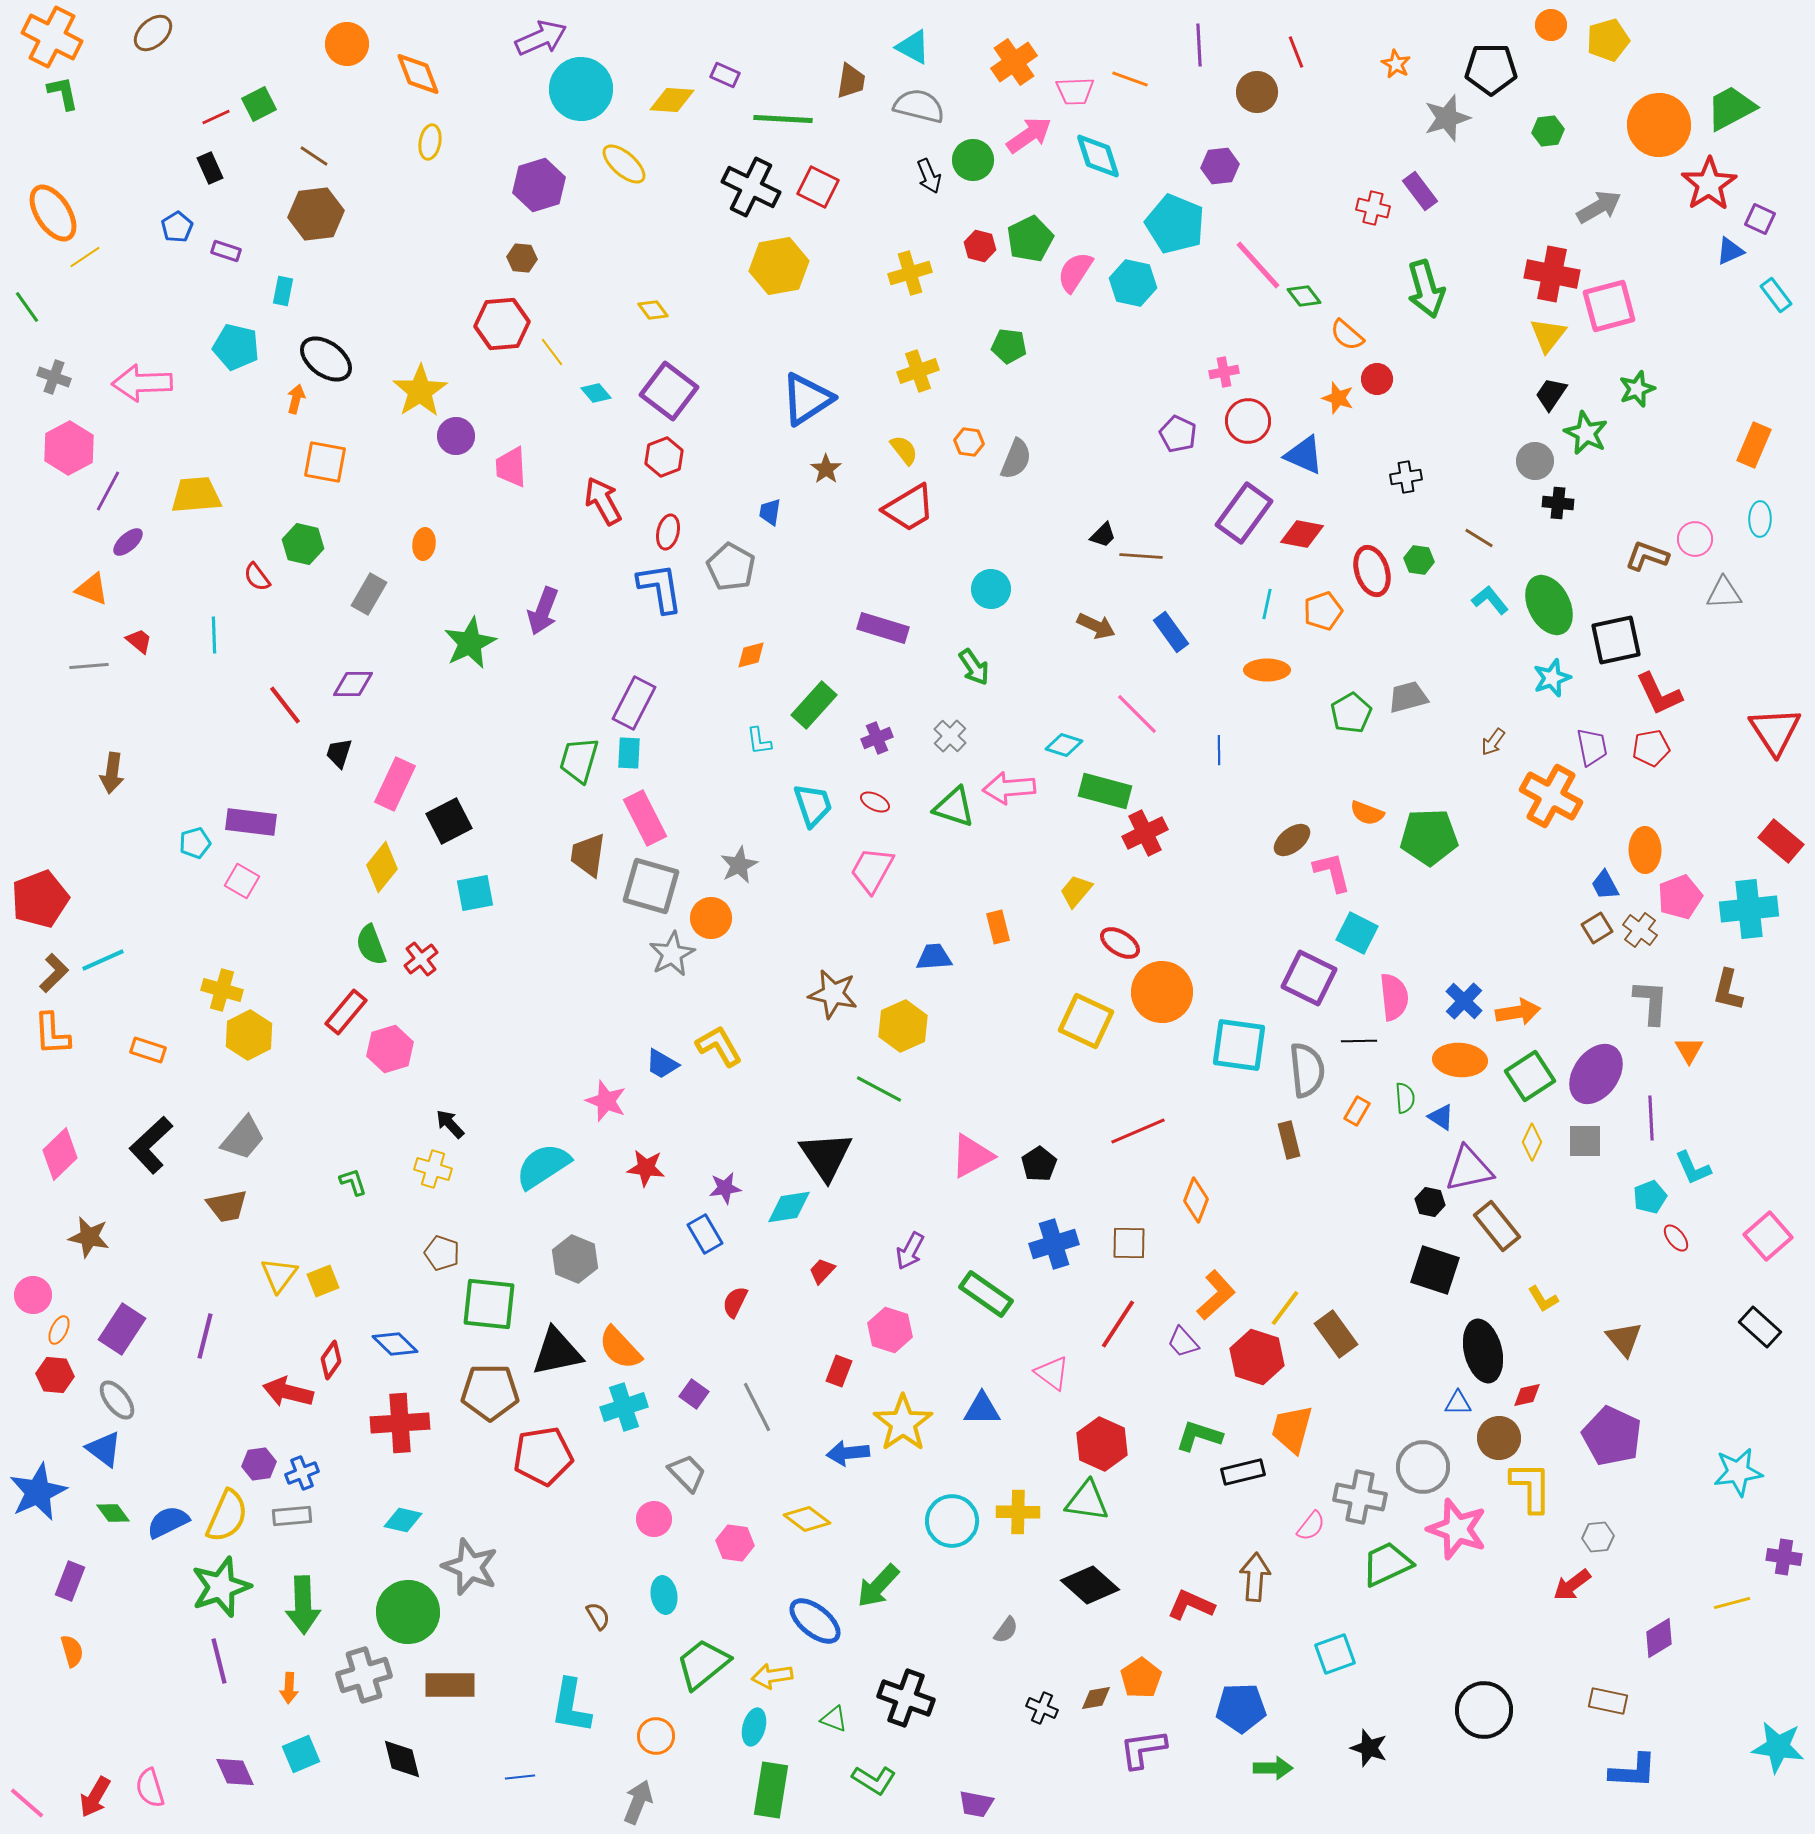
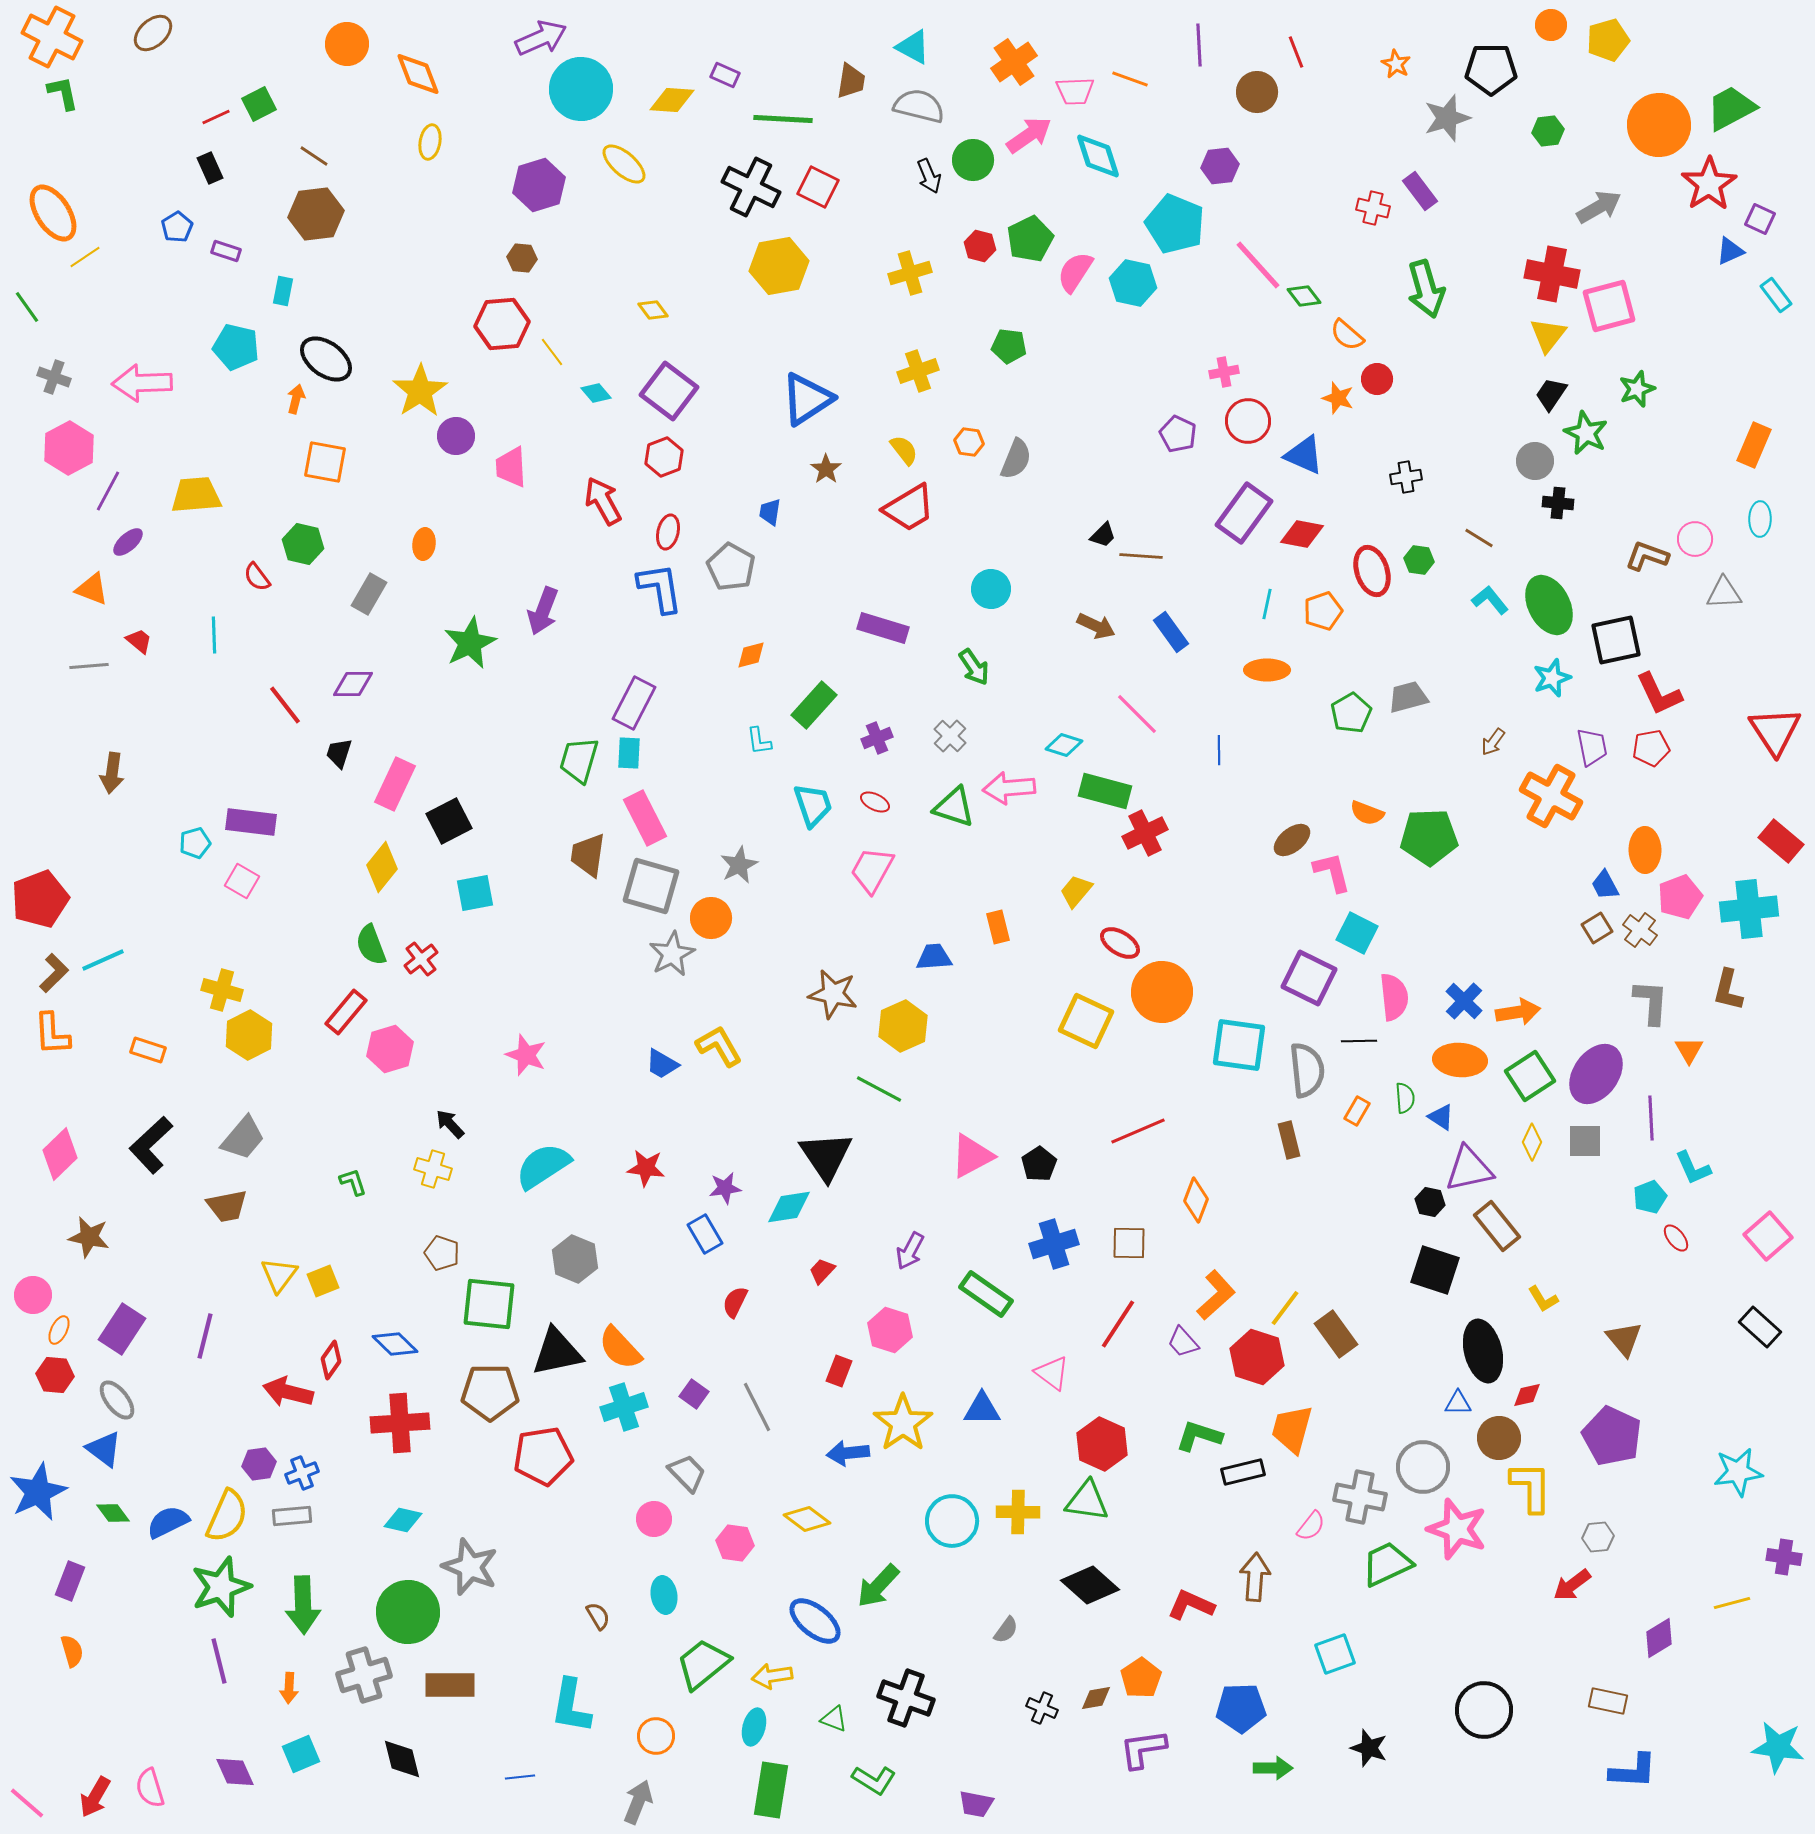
pink star at (606, 1101): moved 80 px left, 46 px up
